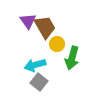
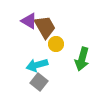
purple triangle: moved 1 px right; rotated 24 degrees counterclockwise
yellow circle: moved 1 px left
green arrow: moved 10 px right, 1 px down
cyan arrow: moved 2 px right
